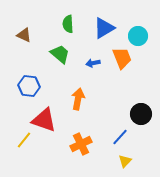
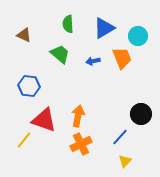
blue arrow: moved 2 px up
orange arrow: moved 17 px down
